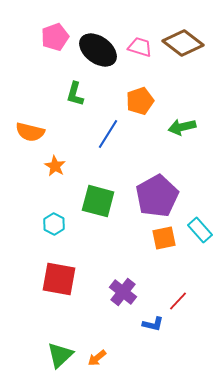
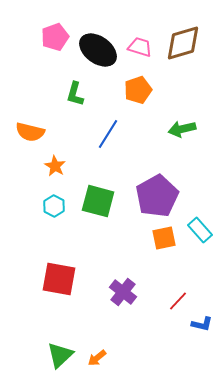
brown diamond: rotated 54 degrees counterclockwise
orange pentagon: moved 2 px left, 11 px up
green arrow: moved 2 px down
cyan hexagon: moved 18 px up
blue L-shape: moved 49 px right
